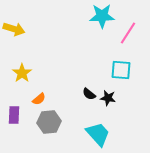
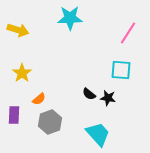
cyan star: moved 32 px left, 2 px down
yellow arrow: moved 4 px right, 1 px down
gray hexagon: moved 1 px right; rotated 15 degrees counterclockwise
